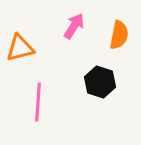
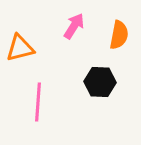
black hexagon: rotated 16 degrees counterclockwise
